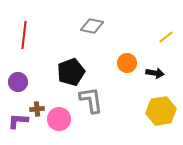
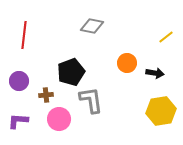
purple circle: moved 1 px right, 1 px up
brown cross: moved 9 px right, 14 px up
